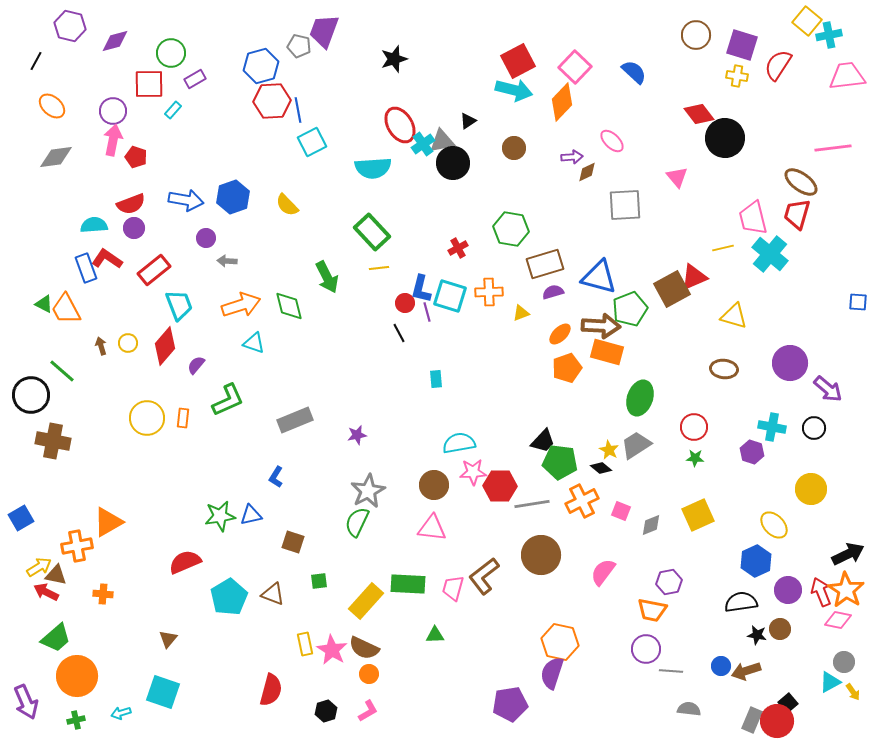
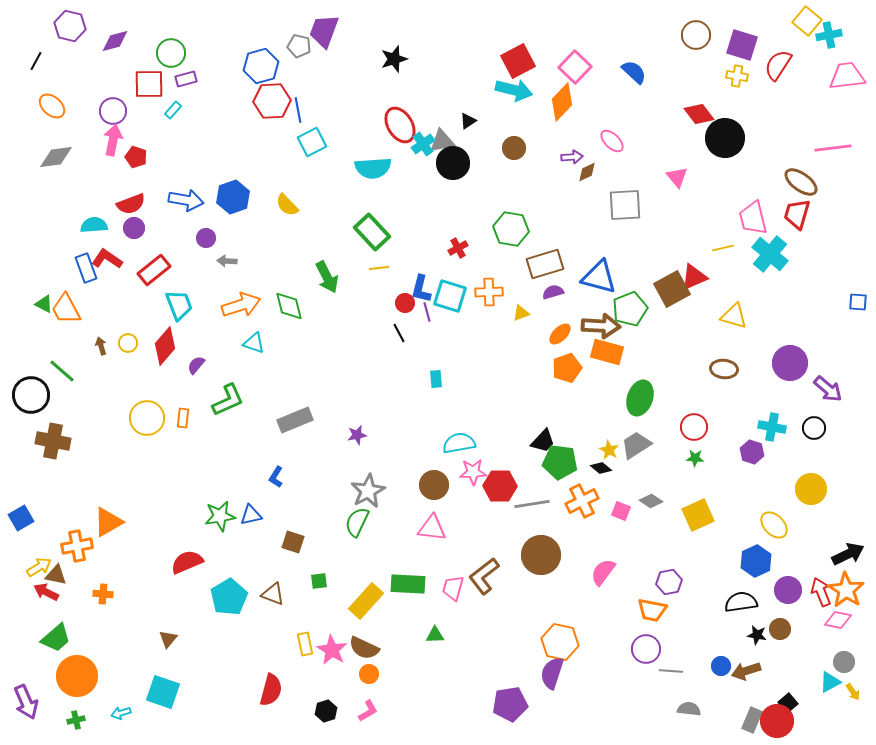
purple rectangle at (195, 79): moved 9 px left; rotated 15 degrees clockwise
gray diamond at (651, 525): moved 24 px up; rotated 55 degrees clockwise
red semicircle at (185, 562): moved 2 px right
